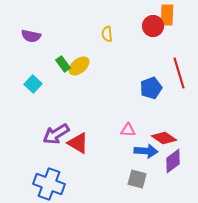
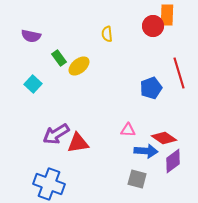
green rectangle: moved 4 px left, 6 px up
red triangle: rotated 40 degrees counterclockwise
